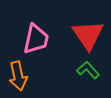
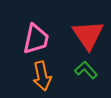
green L-shape: moved 2 px left
orange arrow: moved 24 px right
